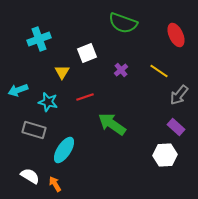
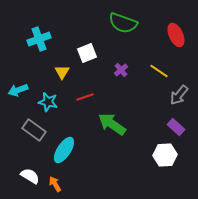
gray rectangle: rotated 20 degrees clockwise
